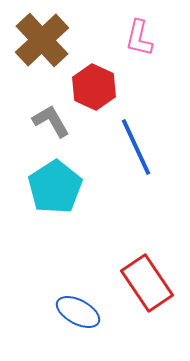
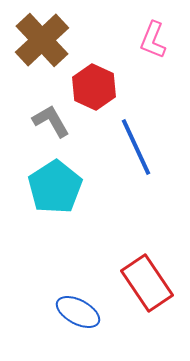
pink L-shape: moved 14 px right, 2 px down; rotated 9 degrees clockwise
